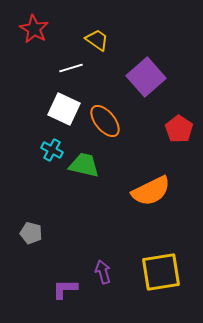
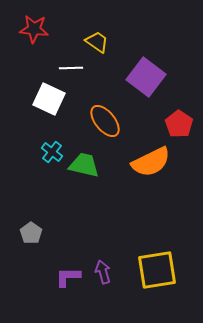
red star: rotated 24 degrees counterclockwise
yellow trapezoid: moved 2 px down
white line: rotated 15 degrees clockwise
purple square: rotated 12 degrees counterclockwise
white square: moved 15 px left, 10 px up
red pentagon: moved 5 px up
cyan cross: moved 2 px down; rotated 10 degrees clockwise
orange semicircle: moved 29 px up
gray pentagon: rotated 20 degrees clockwise
yellow square: moved 4 px left, 2 px up
purple L-shape: moved 3 px right, 12 px up
